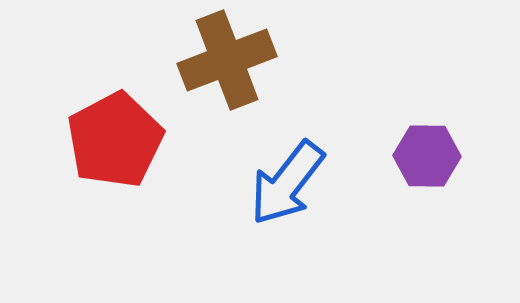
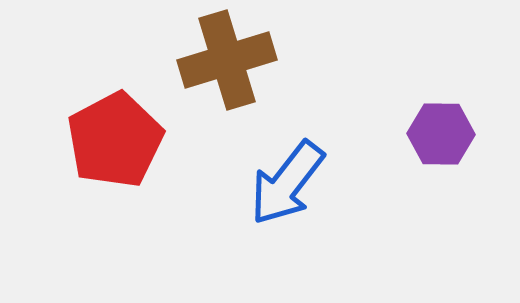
brown cross: rotated 4 degrees clockwise
purple hexagon: moved 14 px right, 22 px up
